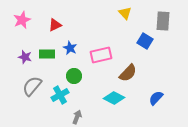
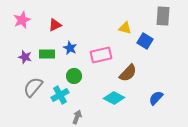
yellow triangle: moved 15 px down; rotated 32 degrees counterclockwise
gray rectangle: moved 5 px up
gray semicircle: moved 1 px right, 1 px down
